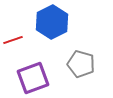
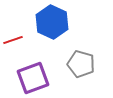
blue hexagon: rotated 8 degrees counterclockwise
